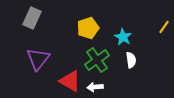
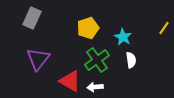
yellow line: moved 1 px down
